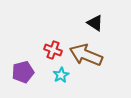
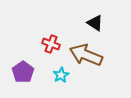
red cross: moved 2 px left, 6 px up
purple pentagon: rotated 20 degrees counterclockwise
